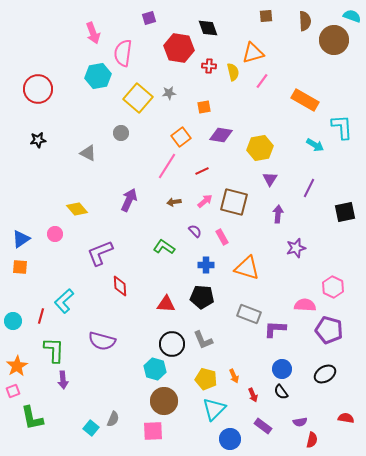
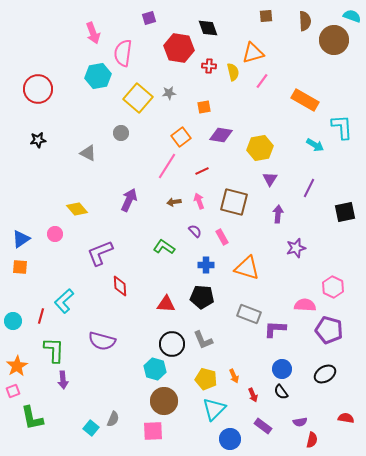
pink arrow at (205, 201): moved 6 px left; rotated 70 degrees counterclockwise
